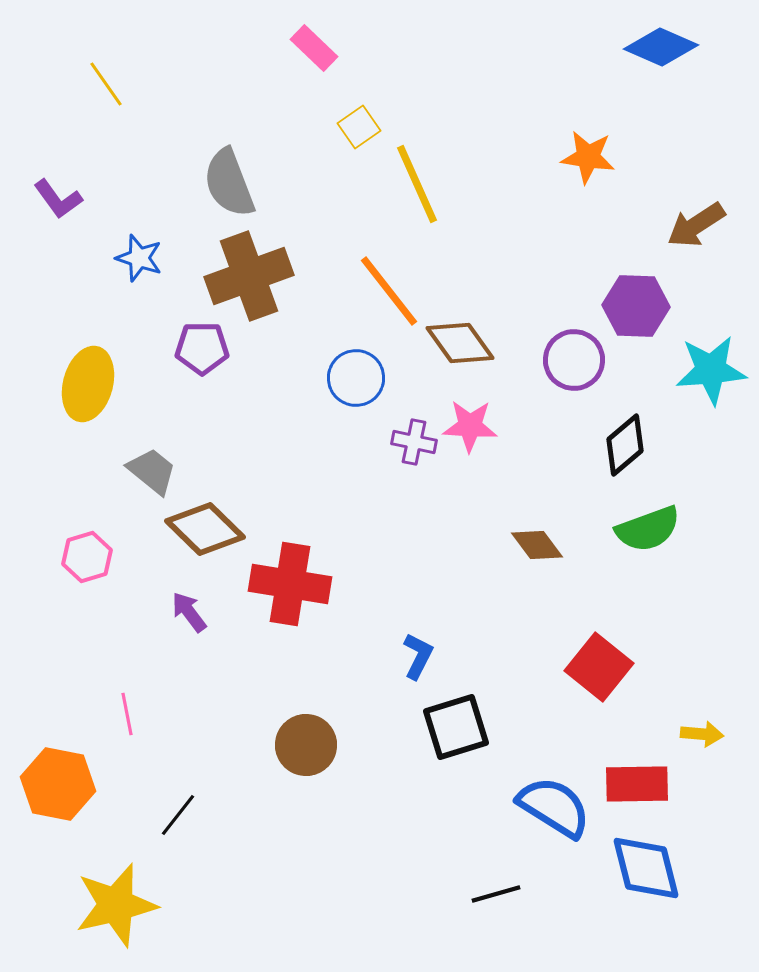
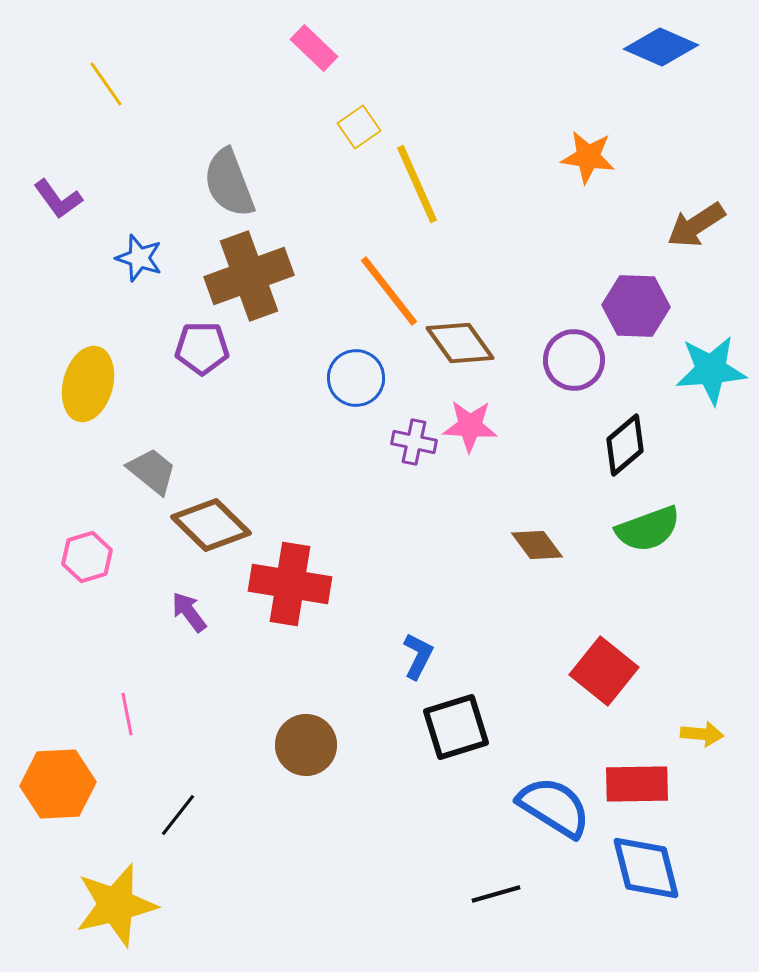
brown diamond at (205, 529): moved 6 px right, 4 px up
red square at (599, 667): moved 5 px right, 4 px down
orange hexagon at (58, 784): rotated 14 degrees counterclockwise
